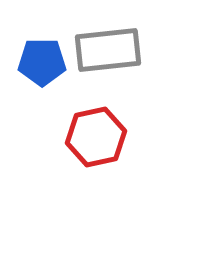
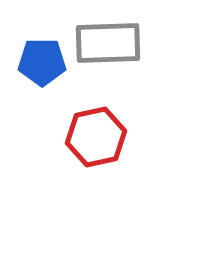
gray rectangle: moved 7 px up; rotated 4 degrees clockwise
